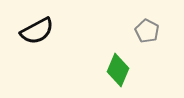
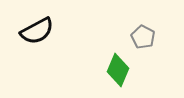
gray pentagon: moved 4 px left, 6 px down
